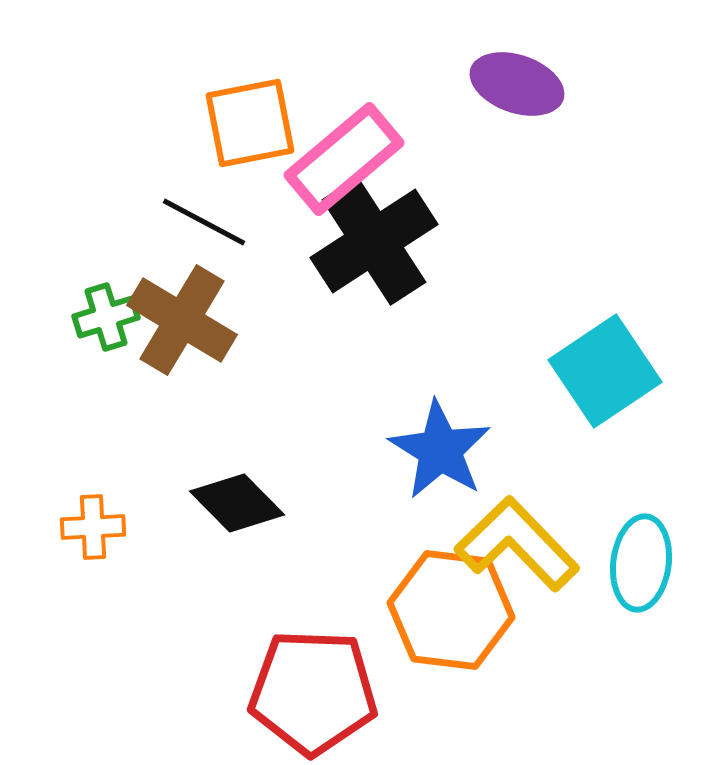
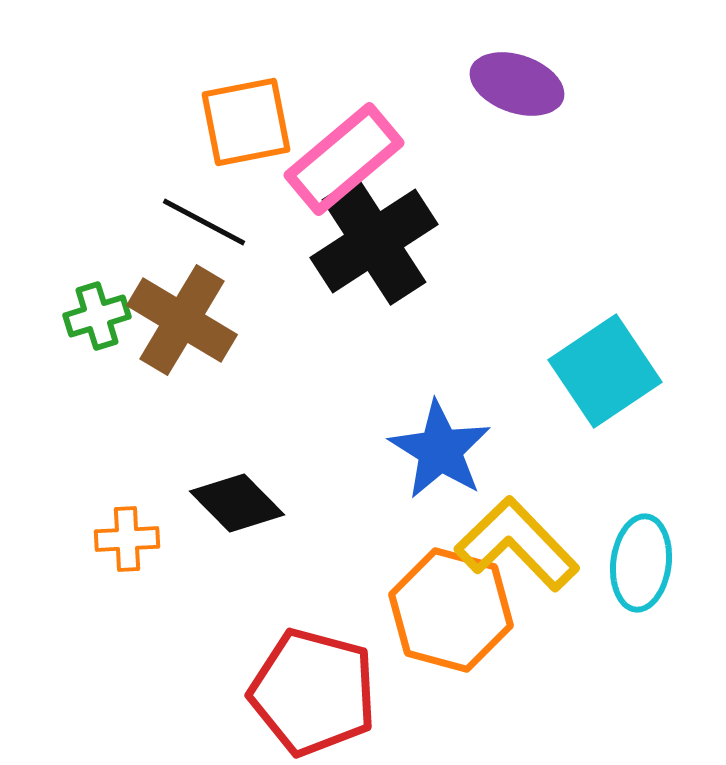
orange square: moved 4 px left, 1 px up
green cross: moved 9 px left, 1 px up
orange cross: moved 34 px right, 12 px down
orange hexagon: rotated 8 degrees clockwise
red pentagon: rotated 13 degrees clockwise
